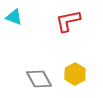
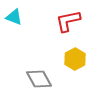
yellow hexagon: moved 15 px up
